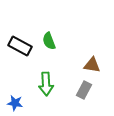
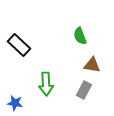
green semicircle: moved 31 px right, 5 px up
black rectangle: moved 1 px left, 1 px up; rotated 15 degrees clockwise
